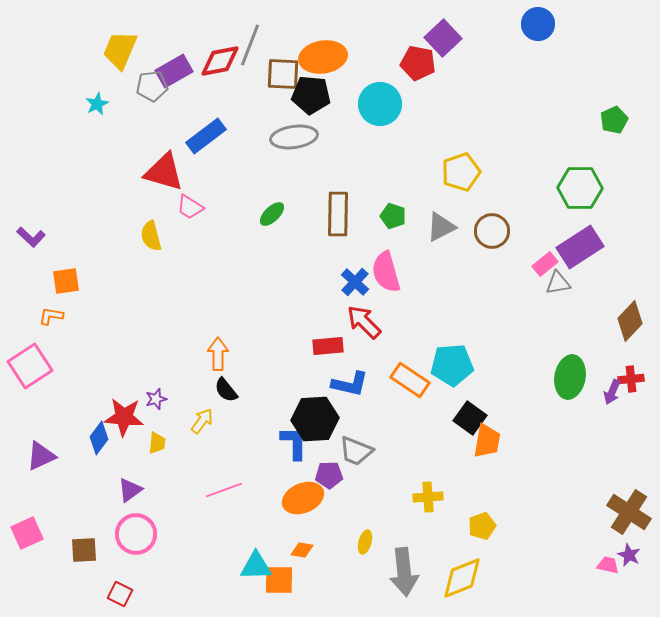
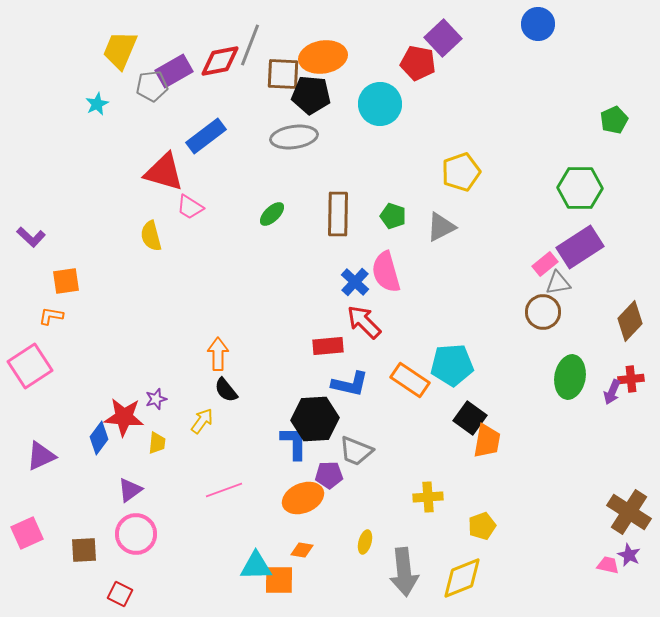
brown circle at (492, 231): moved 51 px right, 81 px down
